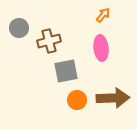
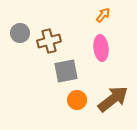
gray circle: moved 1 px right, 5 px down
brown arrow: moved 1 px down; rotated 36 degrees counterclockwise
